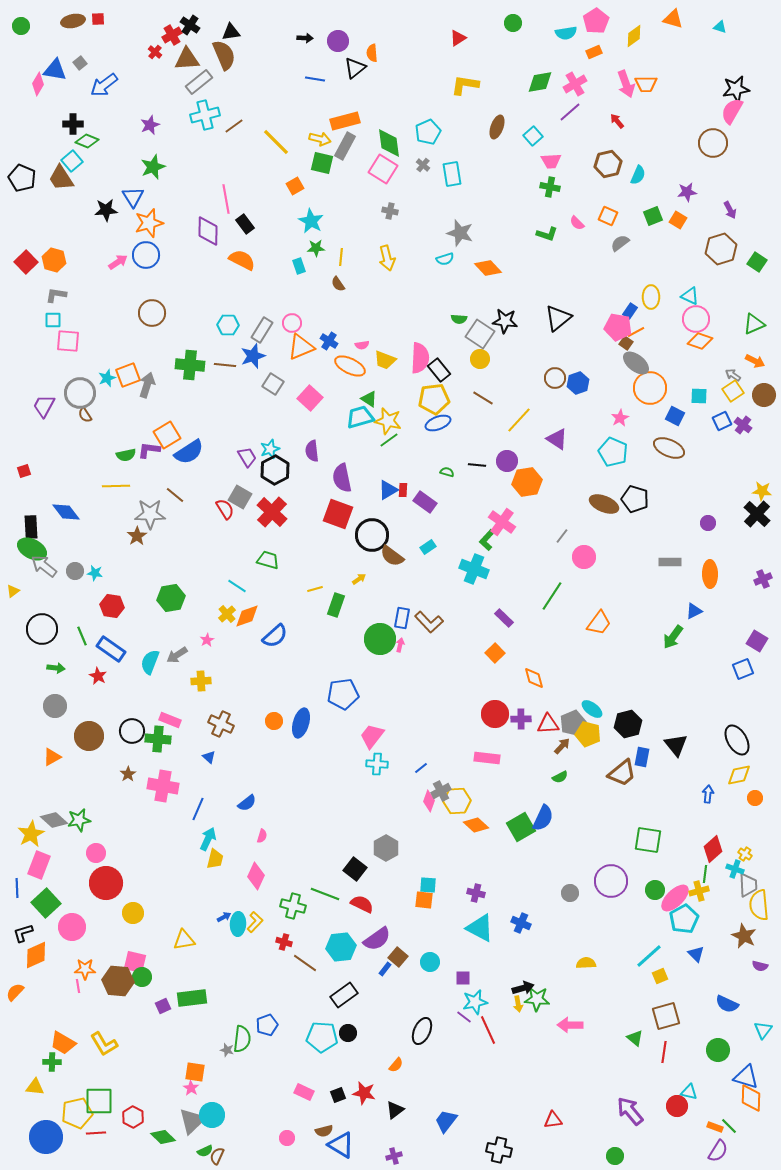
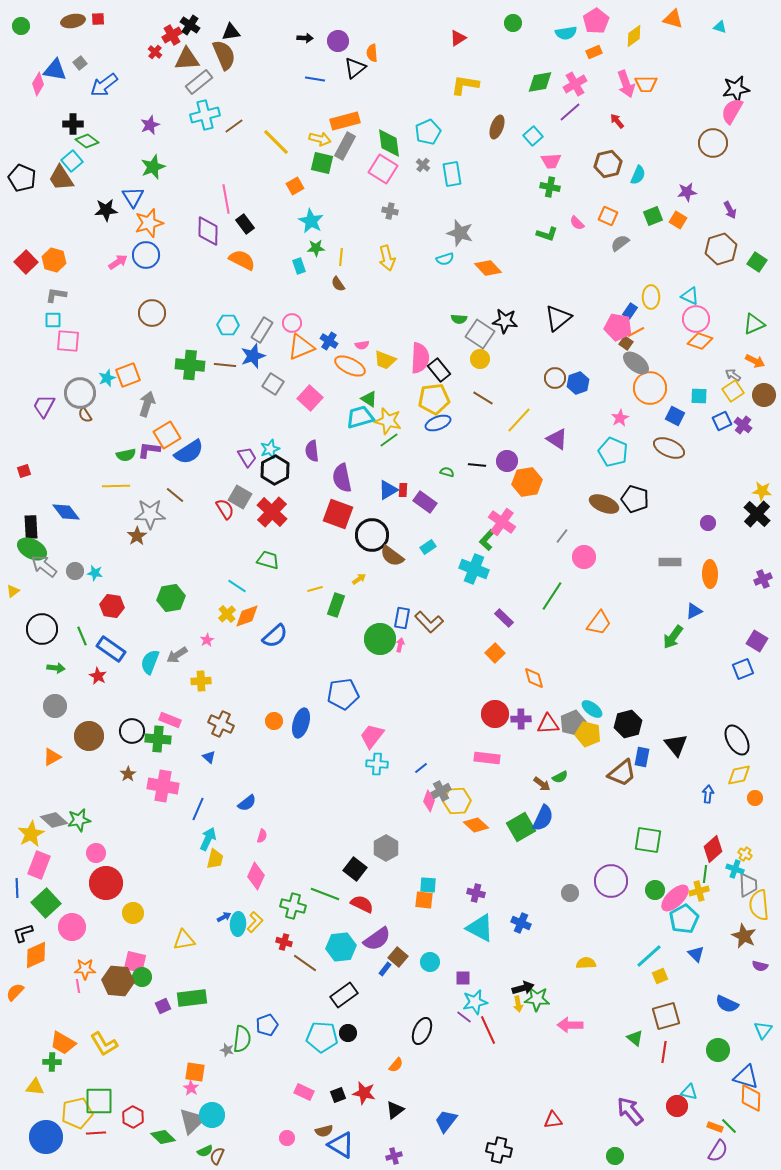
green diamond at (87, 141): rotated 15 degrees clockwise
gray arrow at (147, 385): moved 19 px down
brown arrow at (562, 746): moved 20 px left, 38 px down; rotated 84 degrees clockwise
